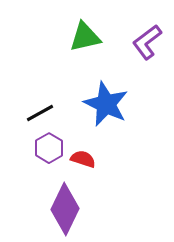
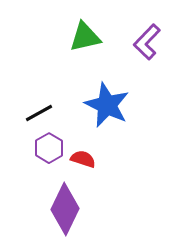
purple L-shape: rotated 9 degrees counterclockwise
blue star: moved 1 px right, 1 px down
black line: moved 1 px left
